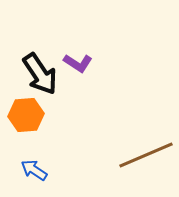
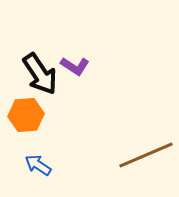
purple L-shape: moved 3 px left, 3 px down
blue arrow: moved 4 px right, 5 px up
